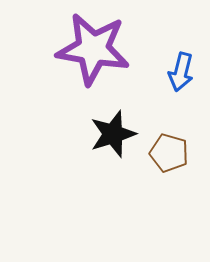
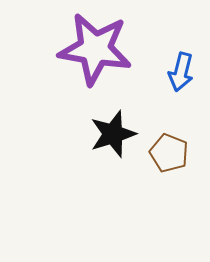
purple star: moved 2 px right
brown pentagon: rotated 6 degrees clockwise
